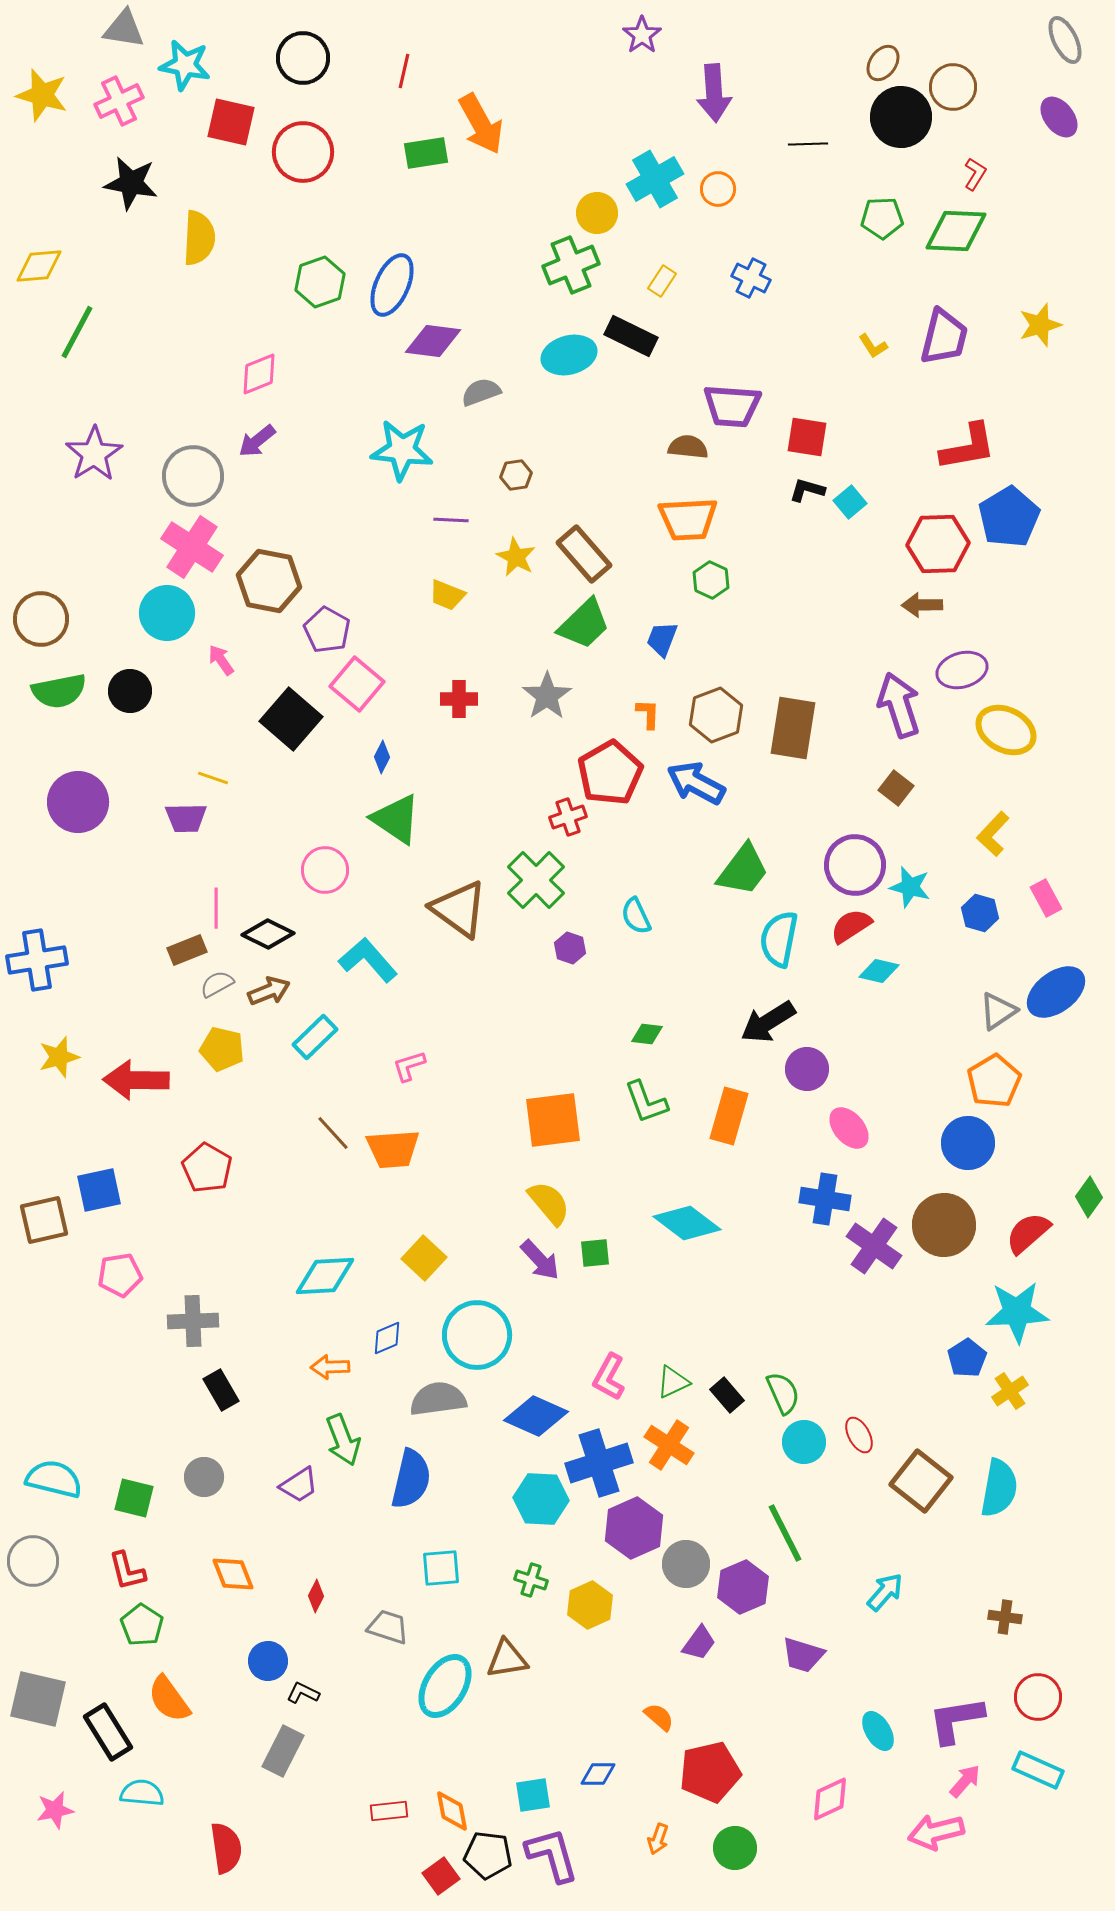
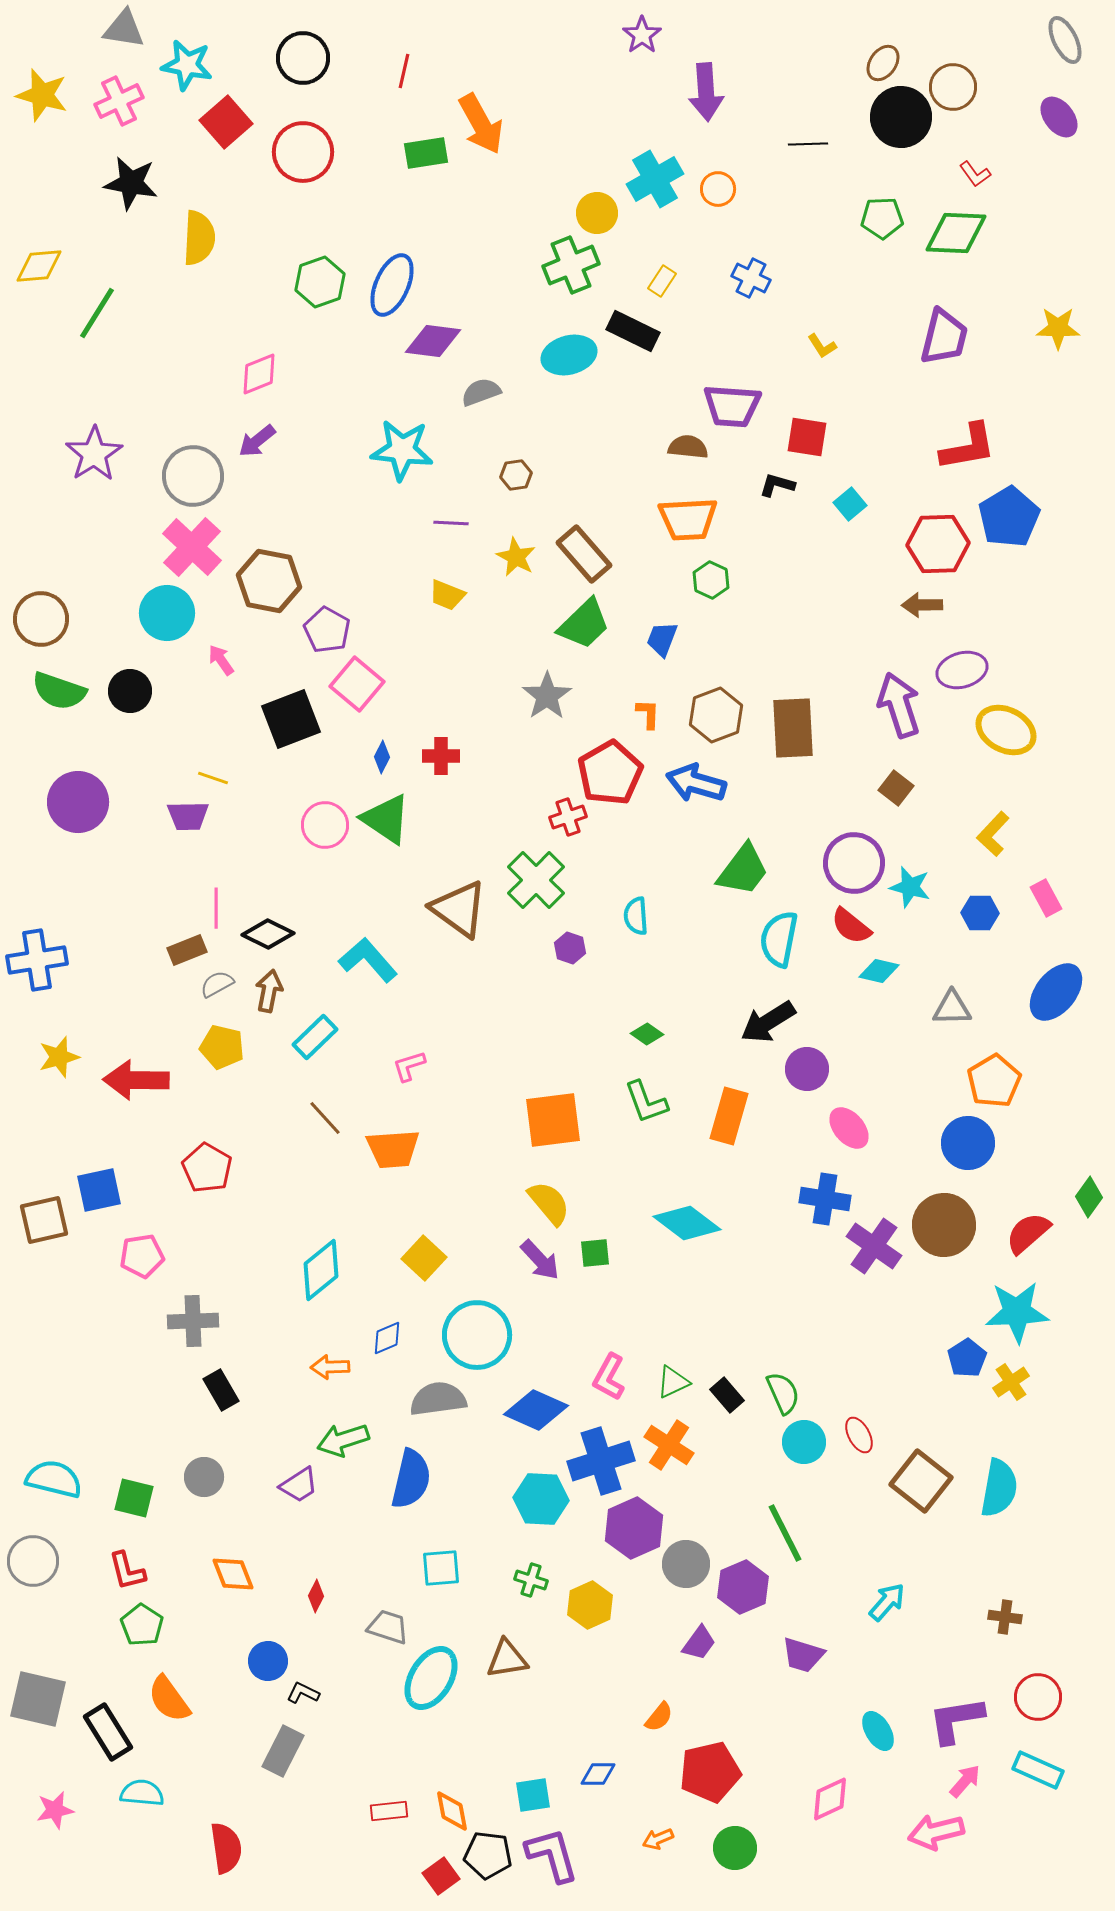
cyan star at (185, 65): moved 2 px right
purple arrow at (714, 93): moved 8 px left, 1 px up
red square at (231, 122): moved 5 px left; rotated 36 degrees clockwise
red L-shape at (975, 174): rotated 112 degrees clockwise
green diamond at (956, 231): moved 2 px down
yellow star at (1040, 325): moved 18 px right, 3 px down; rotated 18 degrees clockwise
green line at (77, 332): moved 20 px right, 19 px up; rotated 4 degrees clockwise
black rectangle at (631, 336): moved 2 px right, 5 px up
yellow L-shape at (873, 346): moved 51 px left
black L-shape at (807, 490): moved 30 px left, 5 px up
cyan square at (850, 502): moved 2 px down
purple line at (451, 520): moved 3 px down
pink cross at (192, 547): rotated 10 degrees clockwise
green semicircle at (59, 691): rotated 30 degrees clockwise
red cross at (459, 699): moved 18 px left, 57 px down
black square at (291, 719): rotated 28 degrees clockwise
brown rectangle at (793, 728): rotated 12 degrees counterclockwise
blue arrow at (696, 783): rotated 12 degrees counterclockwise
purple trapezoid at (186, 818): moved 2 px right, 2 px up
green triangle at (396, 819): moved 10 px left
purple circle at (855, 865): moved 1 px left, 2 px up
pink circle at (325, 870): moved 45 px up
blue hexagon at (980, 913): rotated 15 degrees counterclockwise
cyan semicircle at (636, 916): rotated 21 degrees clockwise
red semicircle at (851, 926): rotated 108 degrees counterclockwise
brown arrow at (269, 991): rotated 57 degrees counterclockwise
blue ellipse at (1056, 992): rotated 14 degrees counterclockwise
gray triangle at (998, 1011): moved 46 px left, 3 px up; rotated 33 degrees clockwise
green diamond at (647, 1034): rotated 28 degrees clockwise
yellow pentagon at (222, 1049): moved 2 px up
brown line at (333, 1133): moved 8 px left, 15 px up
pink pentagon at (120, 1275): moved 22 px right, 19 px up
cyan diamond at (325, 1276): moved 4 px left, 6 px up; rotated 36 degrees counterclockwise
yellow cross at (1010, 1391): moved 1 px right, 9 px up
blue diamond at (536, 1416): moved 6 px up
green arrow at (343, 1440): rotated 93 degrees clockwise
blue cross at (599, 1463): moved 2 px right, 2 px up
cyan arrow at (885, 1592): moved 2 px right, 10 px down
cyan ellipse at (445, 1686): moved 14 px left, 8 px up
orange semicircle at (659, 1717): rotated 88 degrees clockwise
orange arrow at (658, 1839): rotated 48 degrees clockwise
